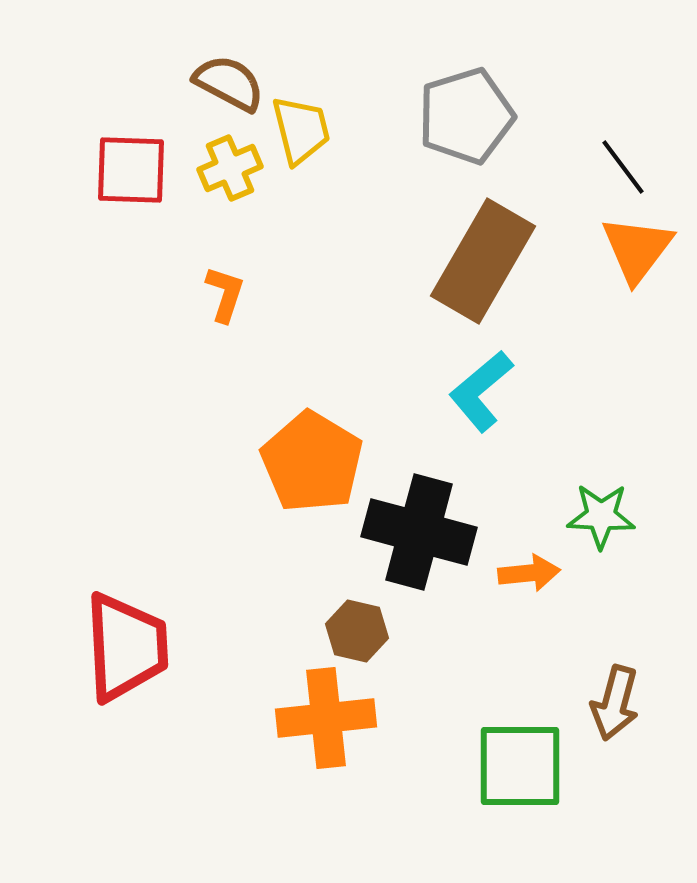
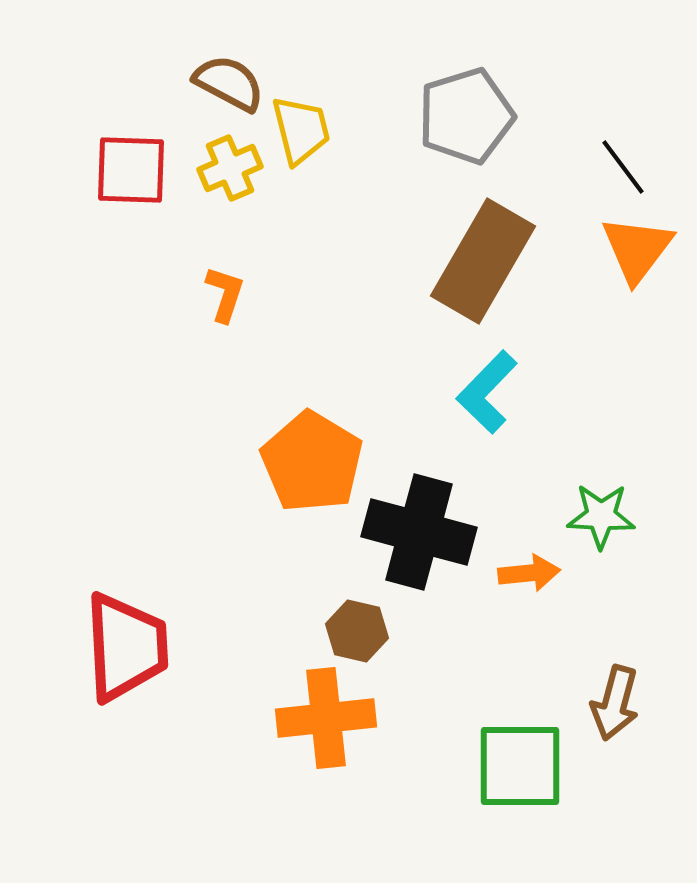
cyan L-shape: moved 6 px right, 1 px down; rotated 6 degrees counterclockwise
